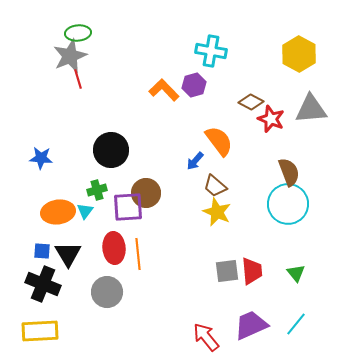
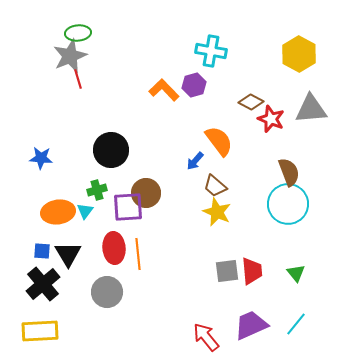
black cross: rotated 28 degrees clockwise
